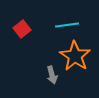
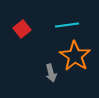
gray arrow: moved 1 px left, 2 px up
